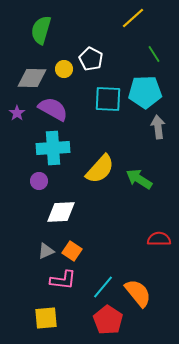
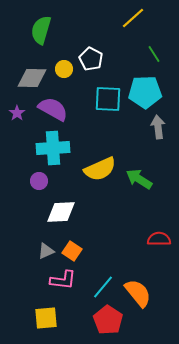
yellow semicircle: rotated 24 degrees clockwise
